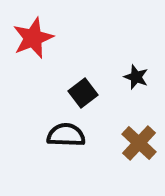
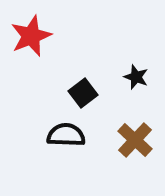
red star: moved 2 px left, 2 px up
brown cross: moved 4 px left, 3 px up
